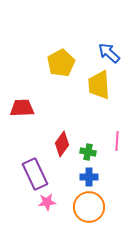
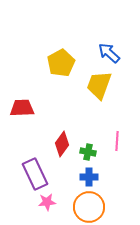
yellow trapezoid: rotated 24 degrees clockwise
